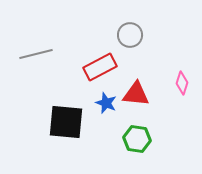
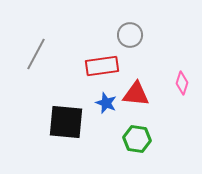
gray line: rotated 48 degrees counterclockwise
red rectangle: moved 2 px right, 1 px up; rotated 20 degrees clockwise
